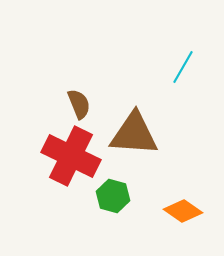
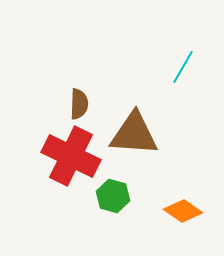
brown semicircle: rotated 24 degrees clockwise
